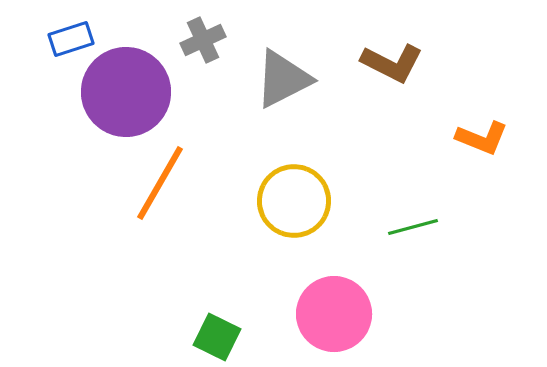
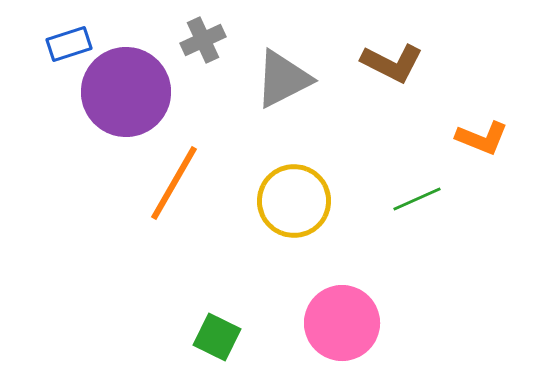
blue rectangle: moved 2 px left, 5 px down
orange line: moved 14 px right
green line: moved 4 px right, 28 px up; rotated 9 degrees counterclockwise
pink circle: moved 8 px right, 9 px down
